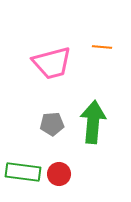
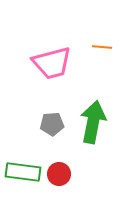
green arrow: rotated 6 degrees clockwise
